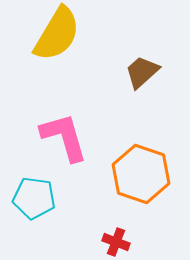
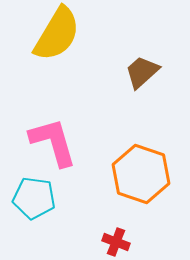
pink L-shape: moved 11 px left, 5 px down
